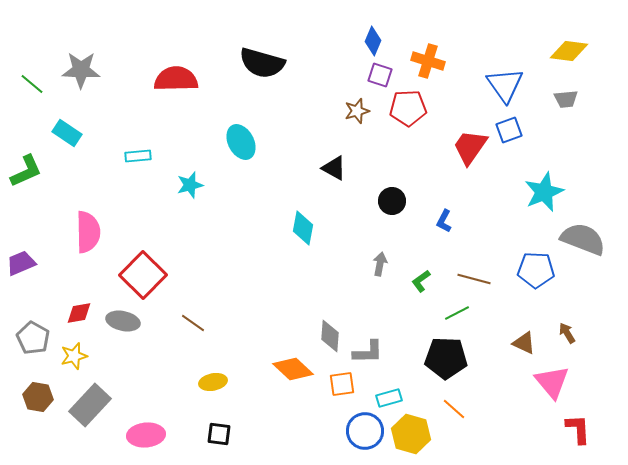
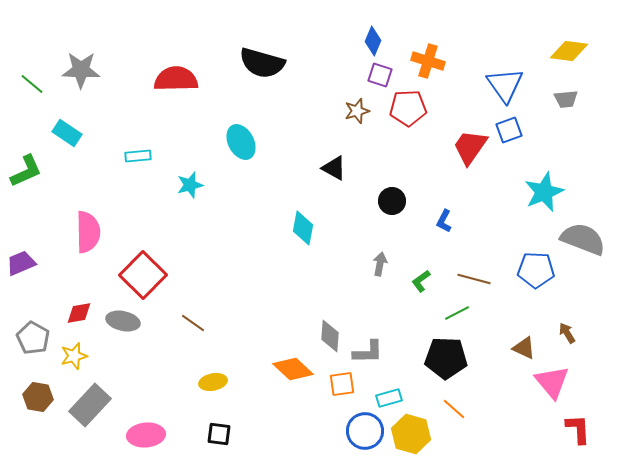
brown triangle at (524, 343): moved 5 px down
